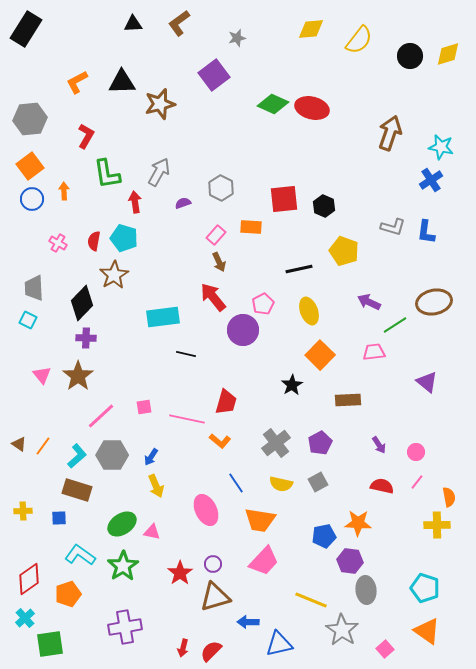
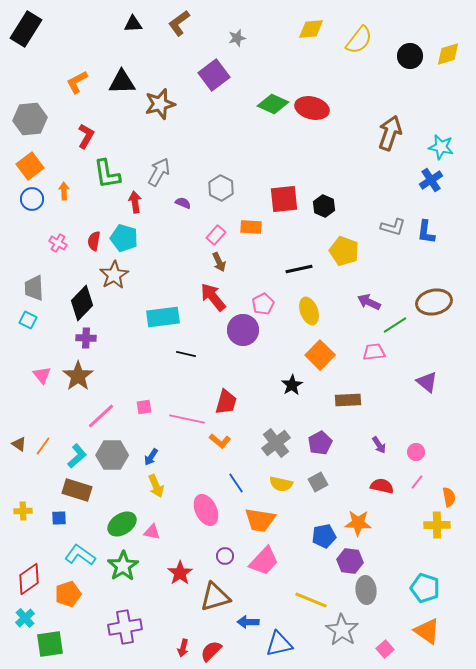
purple semicircle at (183, 203): rotated 42 degrees clockwise
purple circle at (213, 564): moved 12 px right, 8 px up
